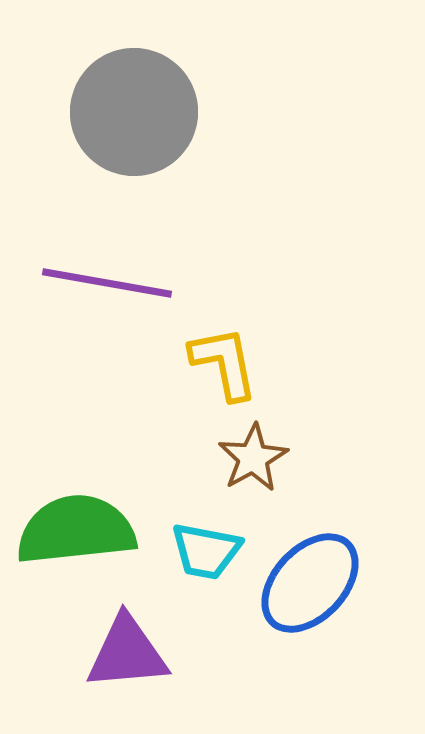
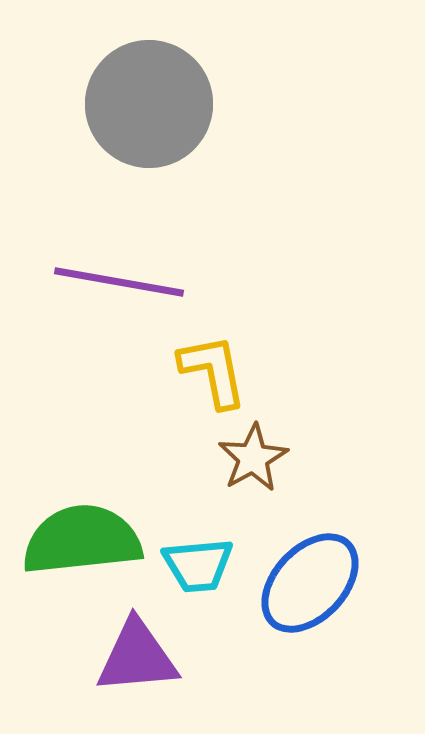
gray circle: moved 15 px right, 8 px up
purple line: moved 12 px right, 1 px up
yellow L-shape: moved 11 px left, 8 px down
green semicircle: moved 6 px right, 10 px down
cyan trapezoid: moved 8 px left, 14 px down; rotated 16 degrees counterclockwise
purple triangle: moved 10 px right, 4 px down
